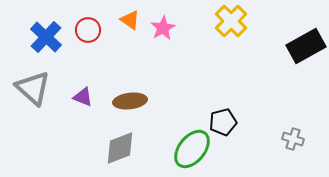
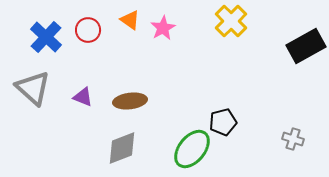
gray diamond: moved 2 px right
